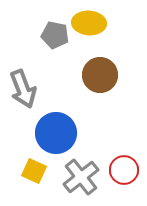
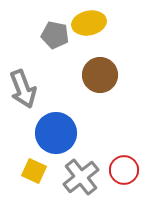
yellow ellipse: rotated 16 degrees counterclockwise
